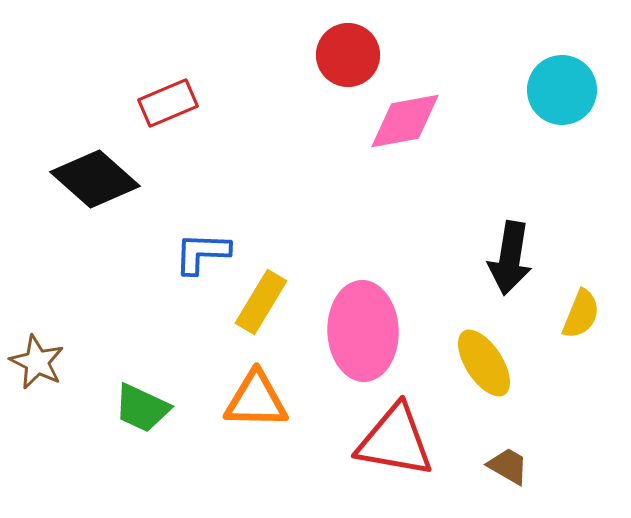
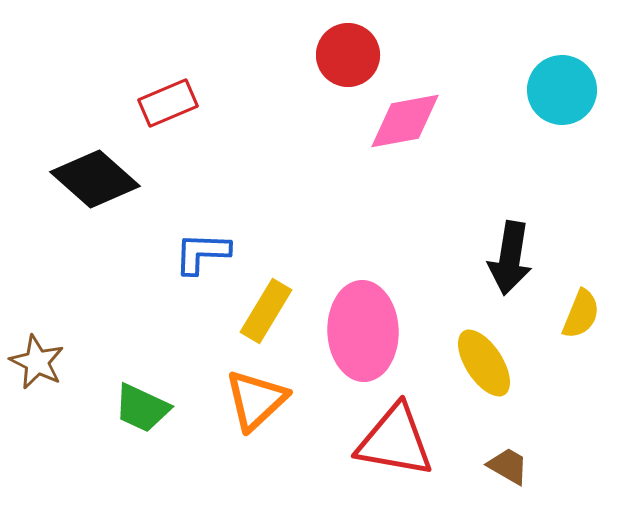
yellow rectangle: moved 5 px right, 9 px down
orange triangle: rotated 44 degrees counterclockwise
